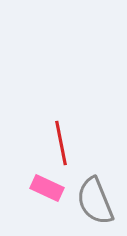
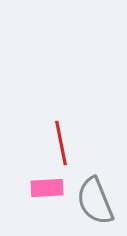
pink rectangle: rotated 28 degrees counterclockwise
